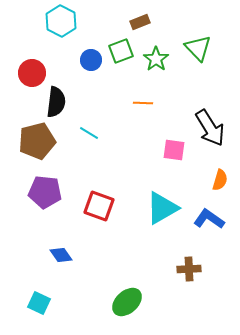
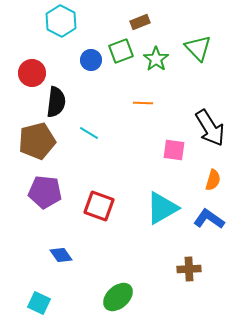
orange semicircle: moved 7 px left
green ellipse: moved 9 px left, 5 px up
